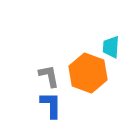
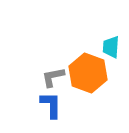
gray L-shape: moved 4 px right, 1 px down; rotated 90 degrees counterclockwise
